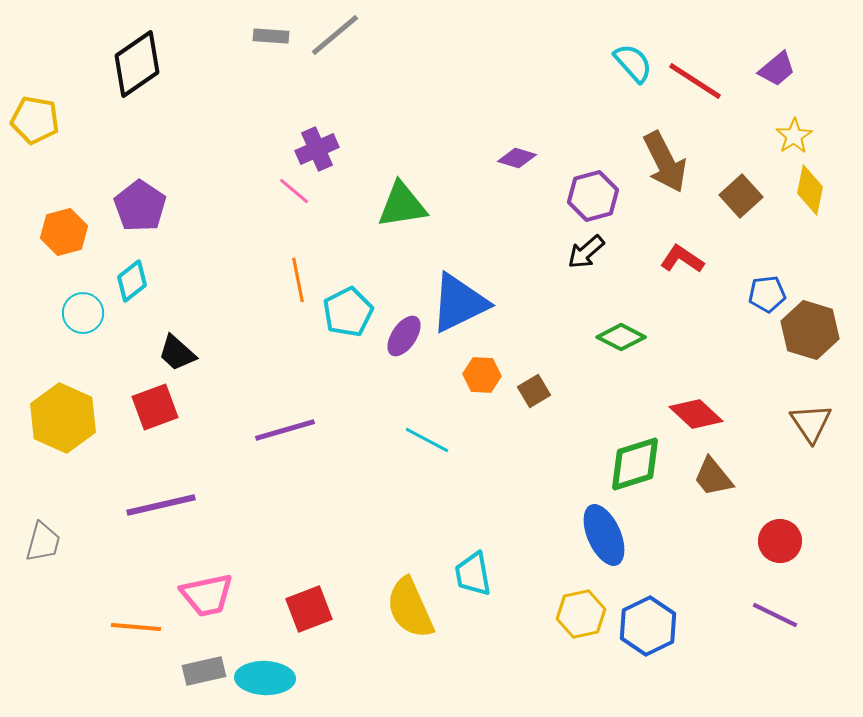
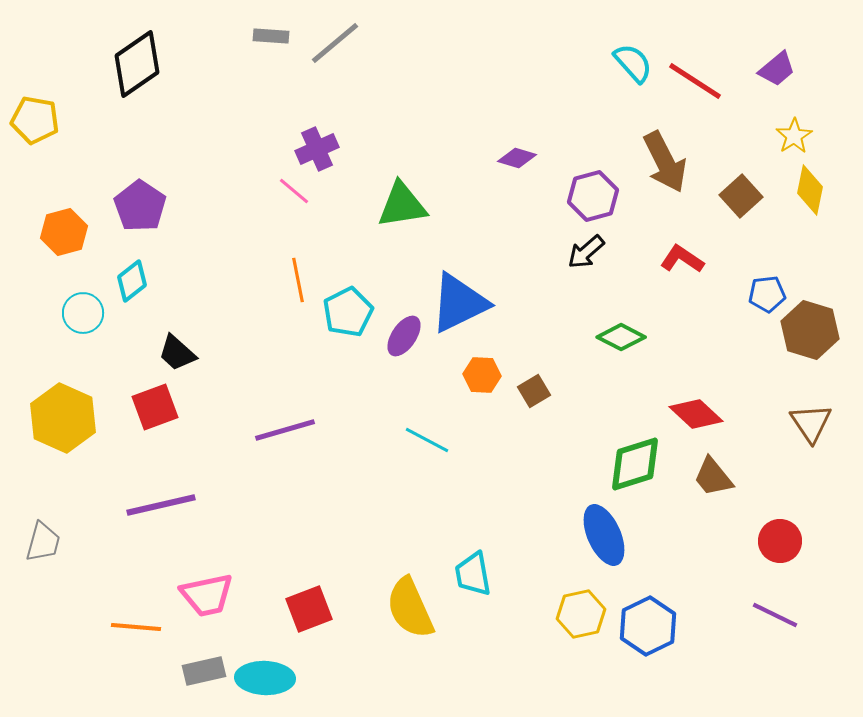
gray line at (335, 35): moved 8 px down
